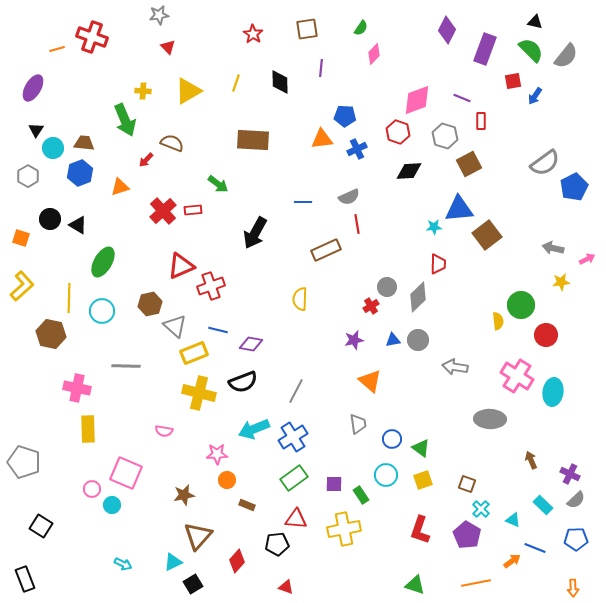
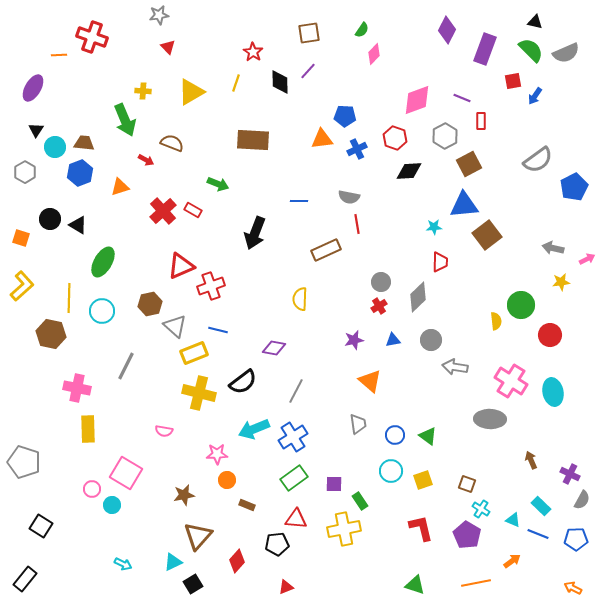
green semicircle at (361, 28): moved 1 px right, 2 px down
brown square at (307, 29): moved 2 px right, 4 px down
red star at (253, 34): moved 18 px down
orange line at (57, 49): moved 2 px right, 6 px down; rotated 14 degrees clockwise
gray semicircle at (566, 56): moved 3 px up; rotated 28 degrees clockwise
purple line at (321, 68): moved 13 px left, 3 px down; rotated 36 degrees clockwise
yellow triangle at (188, 91): moved 3 px right, 1 px down
red hexagon at (398, 132): moved 3 px left, 6 px down
gray hexagon at (445, 136): rotated 15 degrees clockwise
cyan circle at (53, 148): moved 2 px right, 1 px up
red arrow at (146, 160): rotated 105 degrees counterclockwise
gray semicircle at (545, 163): moved 7 px left, 3 px up
gray hexagon at (28, 176): moved 3 px left, 4 px up
green arrow at (218, 184): rotated 15 degrees counterclockwise
gray semicircle at (349, 197): rotated 35 degrees clockwise
blue line at (303, 202): moved 4 px left, 1 px up
blue triangle at (459, 209): moved 5 px right, 4 px up
red rectangle at (193, 210): rotated 36 degrees clockwise
black arrow at (255, 233): rotated 8 degrees counterclockwise
red trapezoid at (438, 264): moved 2 px right, 2 px up
gray circle at (387, 287): moved 6 px left, 5 px up
red cross at (371, 306): moved 8 px right
yellow semicircle at (498, 321): moved 2 px left
red circle at (546, 335): moved 4 px right
gray circle at (418, 340): moved 13 px right
purple diamond at (251, 344): moved 23 px right, 4 px down
gray line at (126, 366): rotated 64 degrees counterclockwise
pink cross at (517, 376): moved 6 px left, 5 px down
black semicircle at (243, 382): rotated 16 degrees counterclockwise
cyan ellipse at (553, 392): rotated 20 degrees counterclockwise
blue circle at (392, 439): moved 3 px right, 4 px up
green triangle at (421, 448): moved 7 px right, 12 px up
pink square at (126, 473): rotated 8 degrees clockwise
cyan circle at (386, 475): moved 5 px right, 4 px up
green rectangle at (361, 495): moved 1 px left, 6 px down
gray semicircle at (576, 500): moved 6 px right; rotated 18 degrees counterclockwise
cyan rectangle at (543, 505): moved 2 px left, 1 px down
cyan cross at (481, 509): rotated 12 degrees counterclockwise
red L-shape at (420, 530): moved 1 px right, 2 px up; rotated 148 degrees clockwise
blue line at (535, 548): moved 3 px right, 14 px up
black rectangle at (25, 579): rotated 60 degrees clockwise
red triangle at (286, 587): rotated 42 degrees counterclockwise
orange arrow at (573, 588): rotated 120 degrees clockwise
